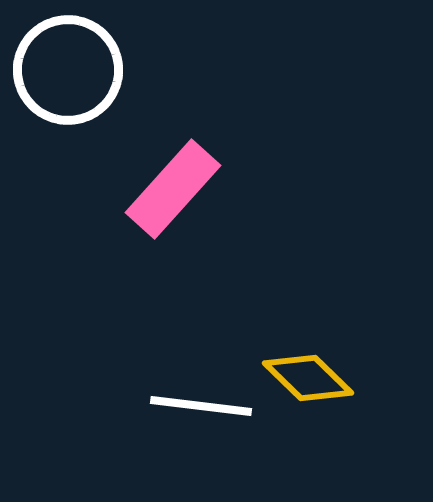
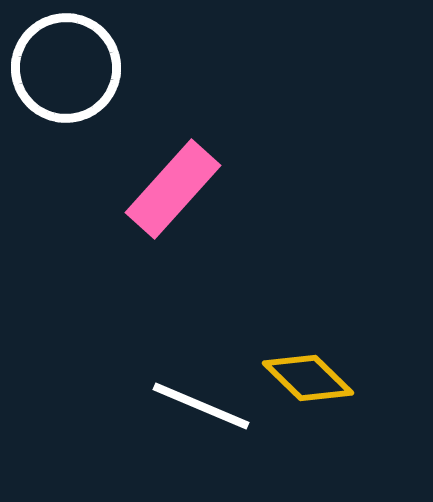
white circle: moved 2 px left, 2 px up
white line: rotated 16 degrees clockwise
